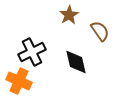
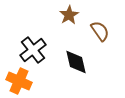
black cross: moved 1 px right, 2 px up; rotated 12 degrees counterclockwise
